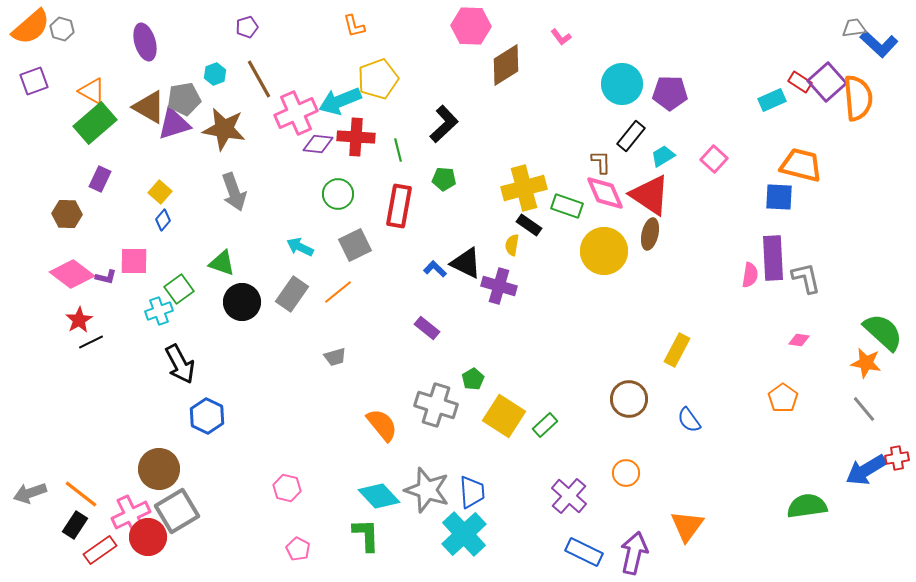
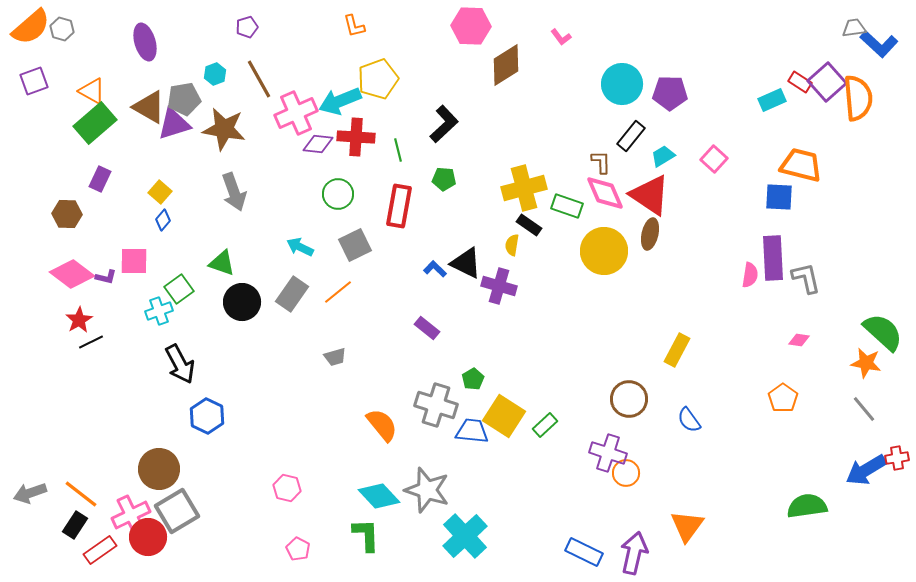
blue trapezoid at (472, 492): moved 61 px up; rotated 80 degrees counterclockwise
purple cross at (569, 496): moved 39 px right, 43 px up; rotated 24 degrees counterclockwise
cyan cross at (464, 534): moved 1 px right, 2 px down
